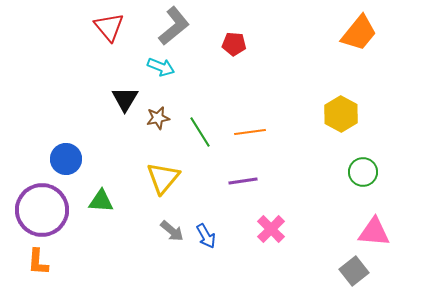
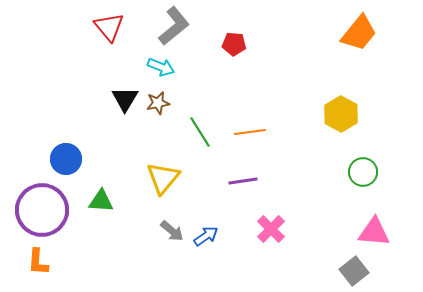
brown star: moved 15 px up
blue arrow: rotated 95 degrees counterclockwise
